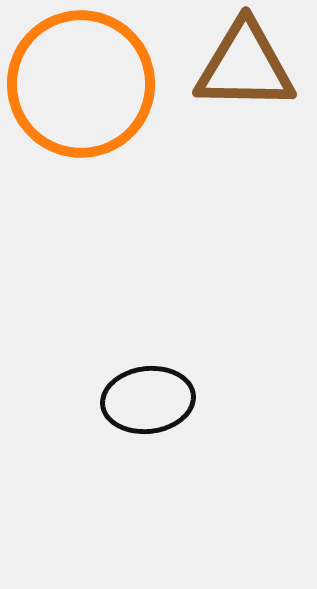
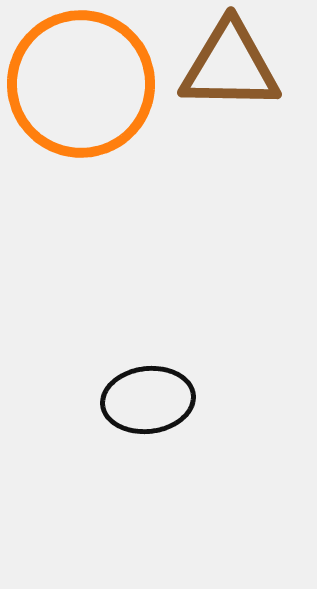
brown triangle: moved 15 px left
